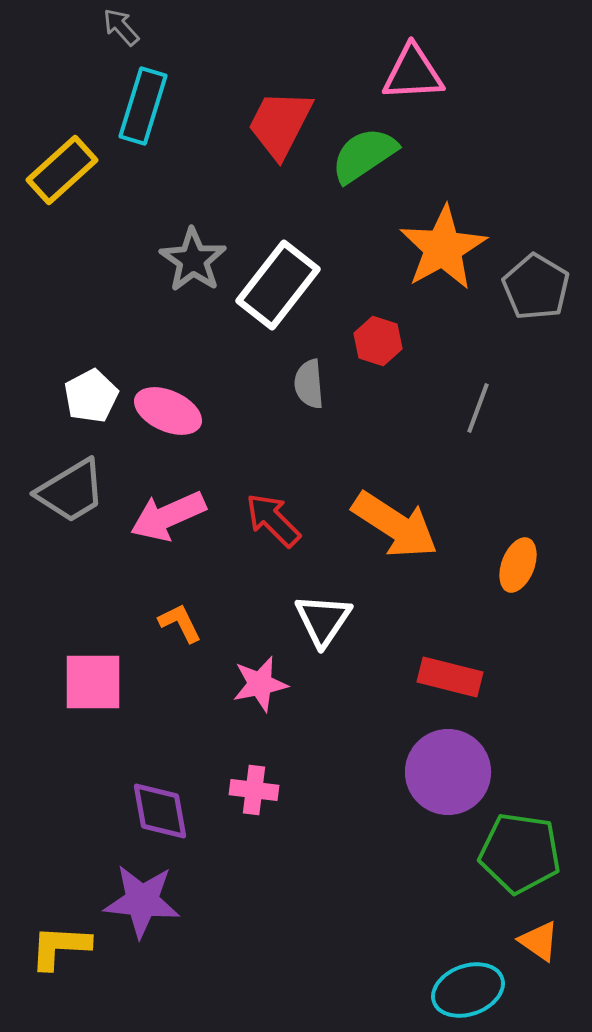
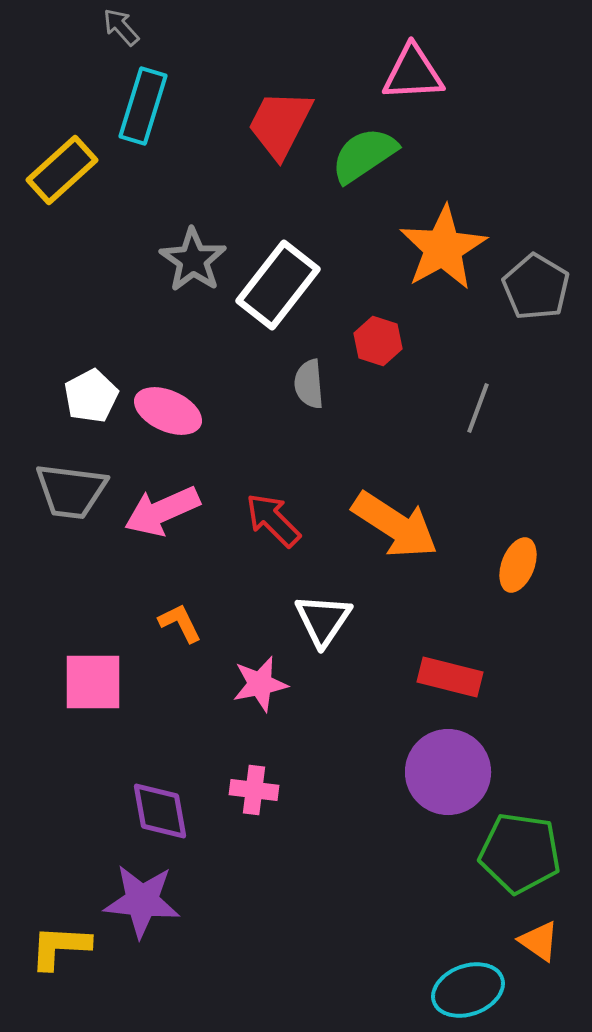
gray trapezoid: rotated 38 degrees clockwise
pink arrow: moved 6 px left, 5 px up
